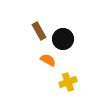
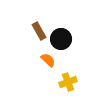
black circle: moved 2 px left
orange semicircle: rotated 14 degrees clockwise
